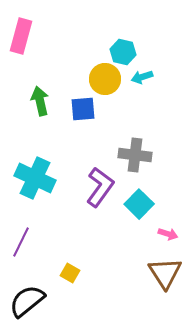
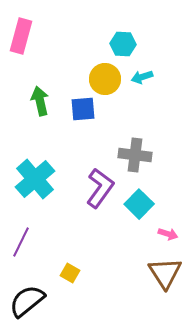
cyan hexagon: moved 8 px up; rotated 10 degrees counterclockwise
cyan cross: moved 1 px down; rotated 24 degrees clockwise
purple L-shape: moved 1 px down
